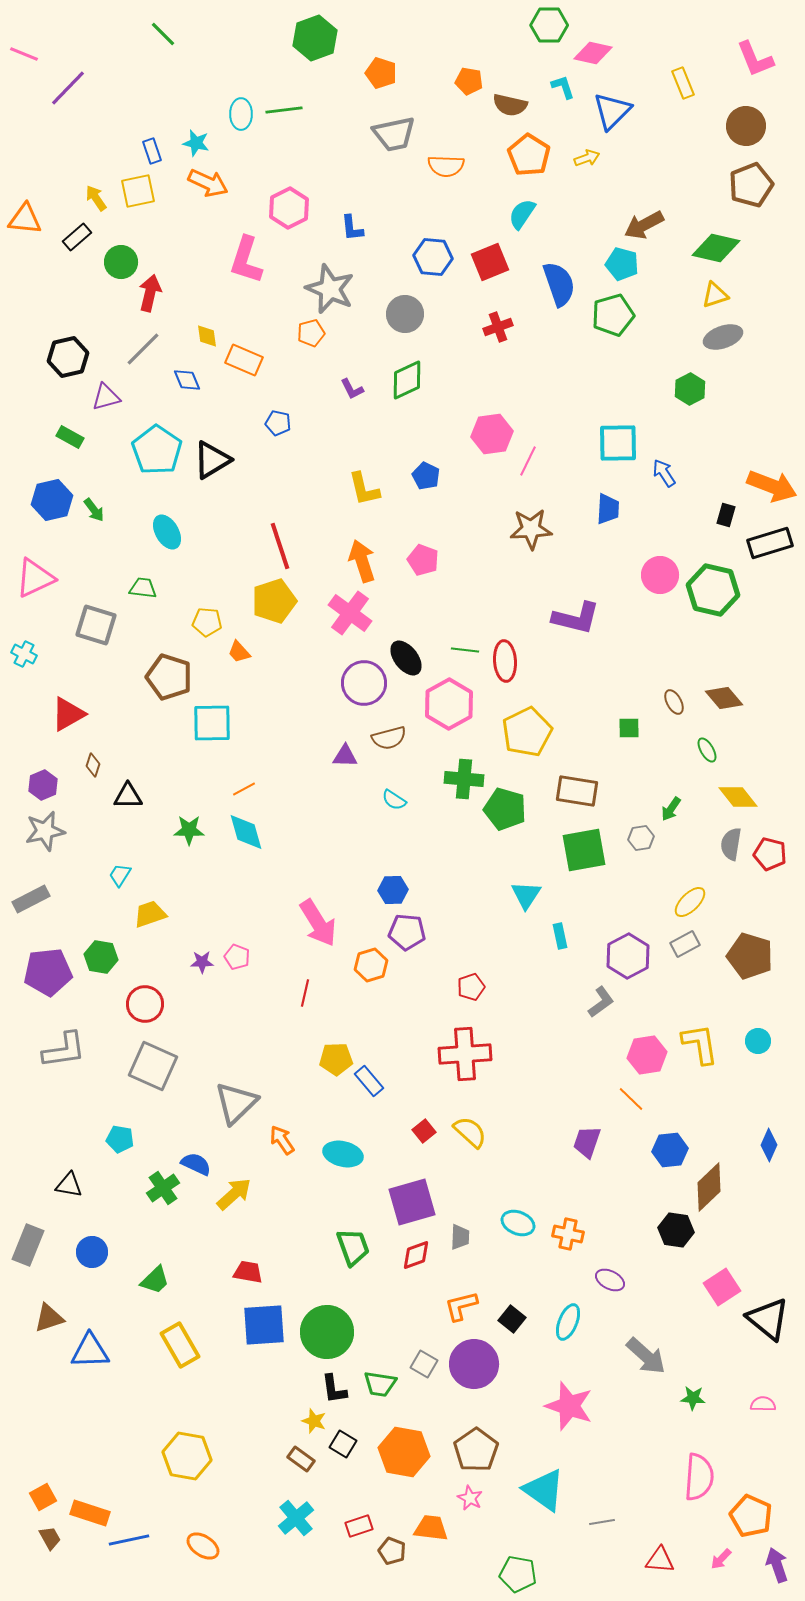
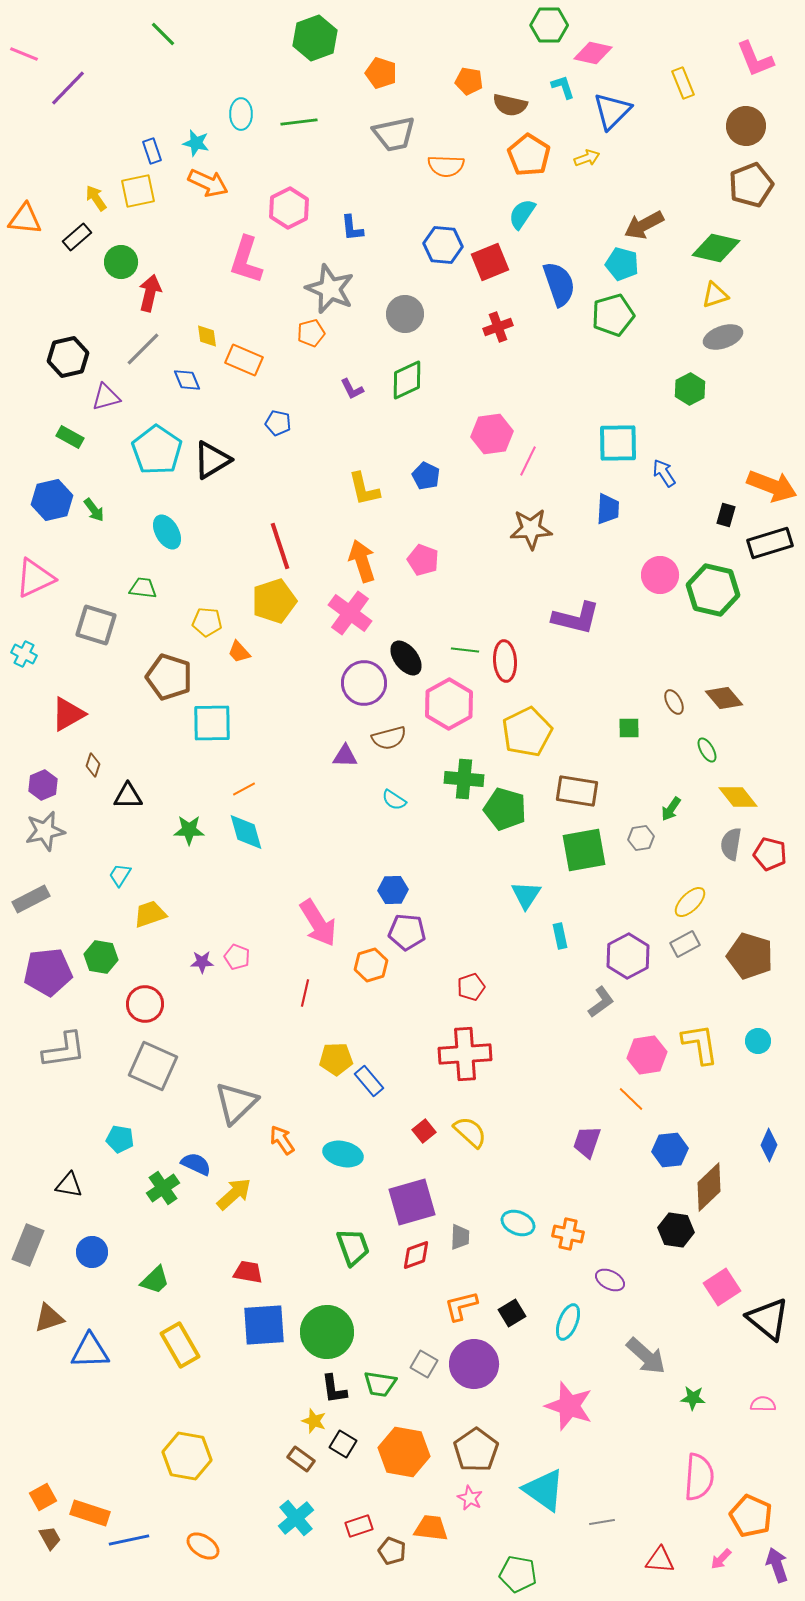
green line at (284, 110): moved 15 px right, 12 px down
blue hexagon at (433, 257): moved 10 px right, 12 px up
black square at (512, 1319): moved 6 px up; rotated 20 degrees clockwise
